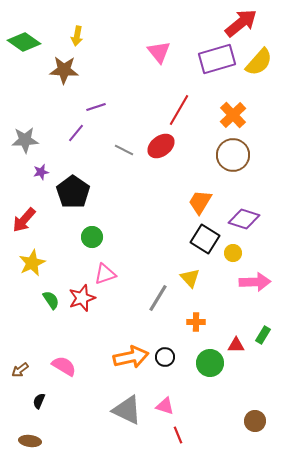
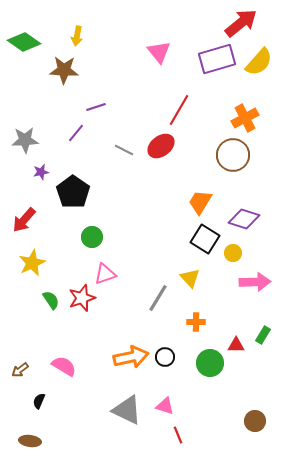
orange cross at (233, 115): moved 12 px right, 3 px down; rotated 16 degrees clockwise
